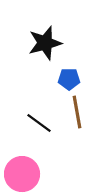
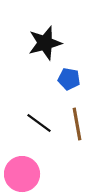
blue pentagon: rotated 10 degrees clockwise
brown line: moved 12 px down
